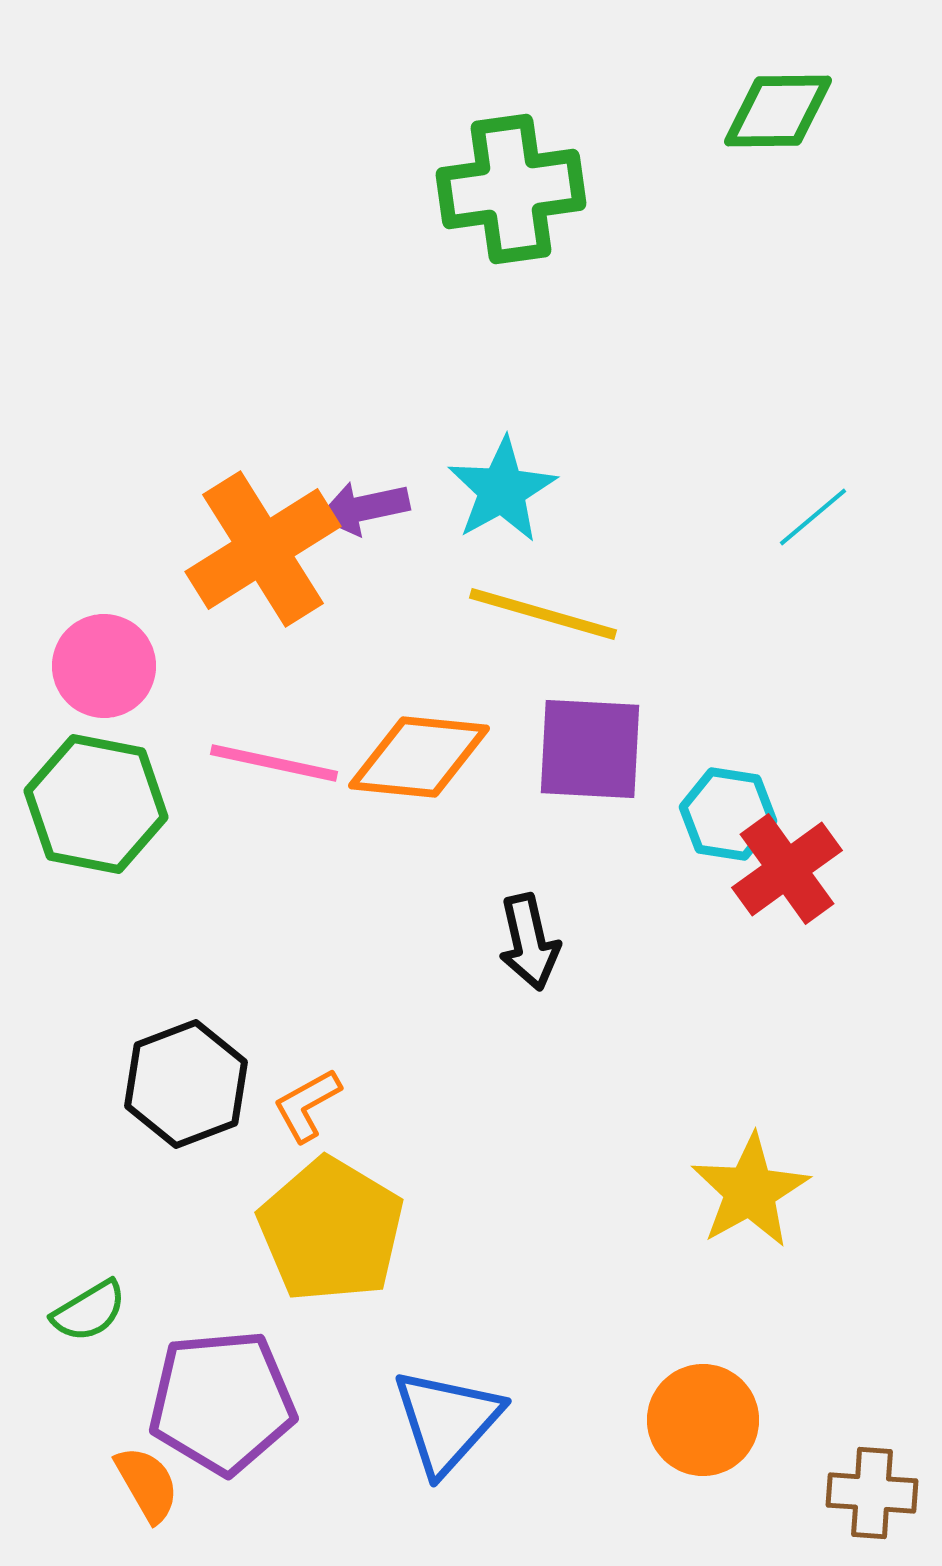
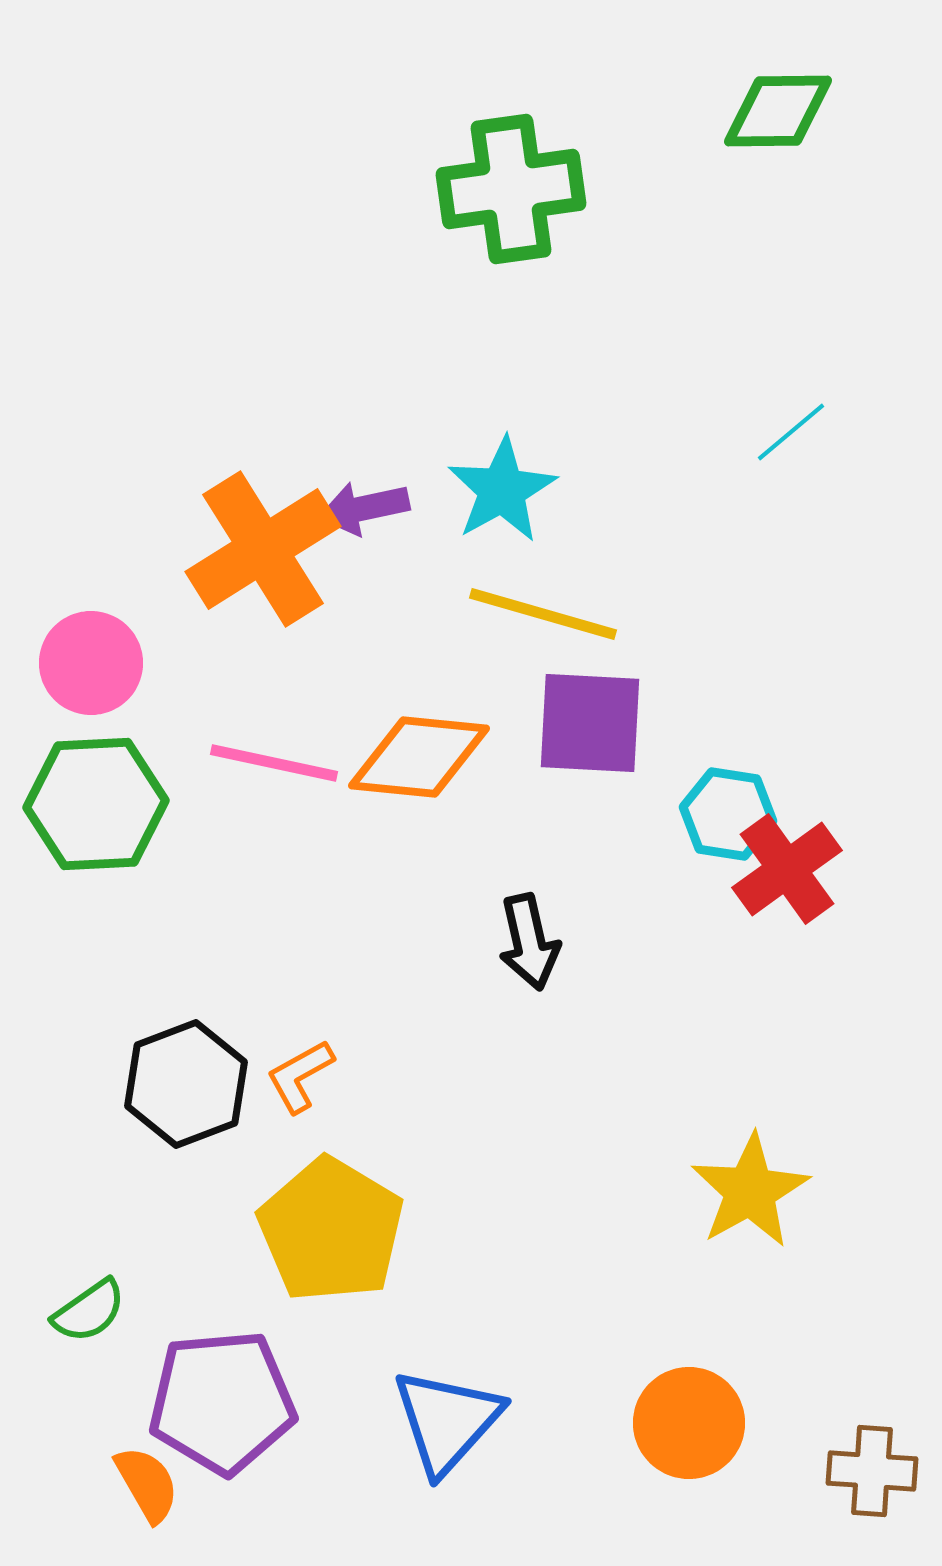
cyan line: moved 22 px left, 85 px up
pink circle: moved 13 px left, 3 px up
purple square: moved 26 px up
green hexagon: rotated 14 degrees counterclockwise
orange L-shape: moved 7 px left, 29 px up
green semicircle: rotated 4 degrees counterclockwise
orange circle: moved 14 px left, 3 px down
brown cross: moved 22 px up
